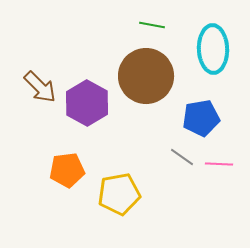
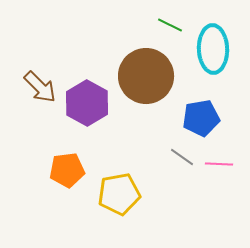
green line: moved 18 px right; rotated 15 degrees clockwise
